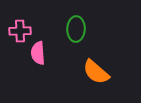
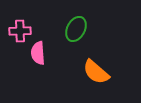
green ellipse: rotated 25 degrees clockwise
